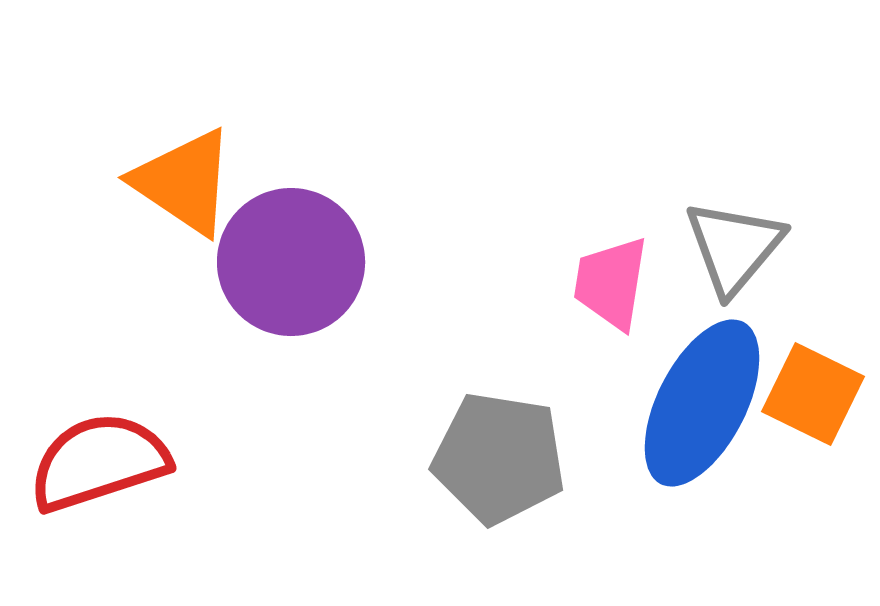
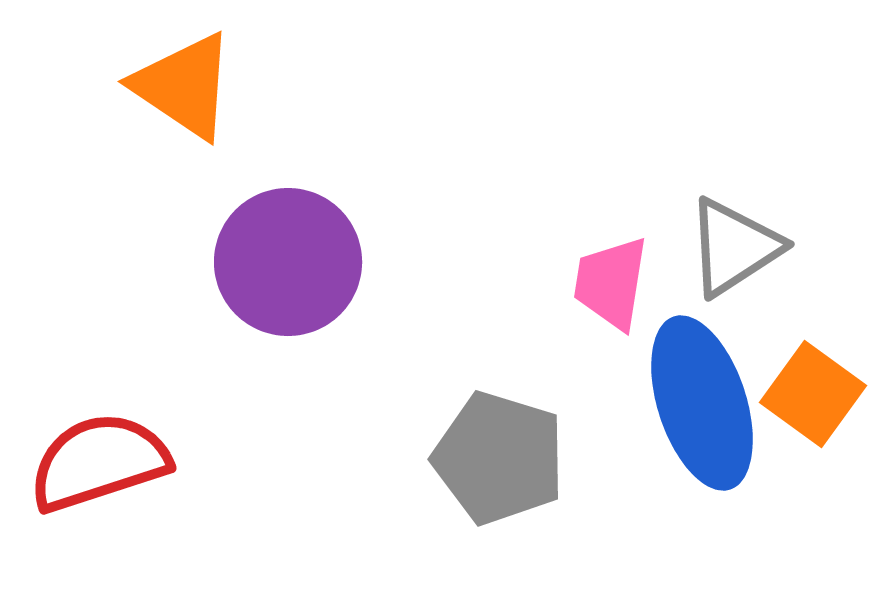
orange triangle: moved 96 px up
gray triangle: rotated 17 degrees clockwise
purple circle: moved 3 px left
orange square: rotated 10 degrees clockwise
blue ellipse: rotated 45 degrees counterclockwise
gray pentagon: rotated 8 degrees clockwise
